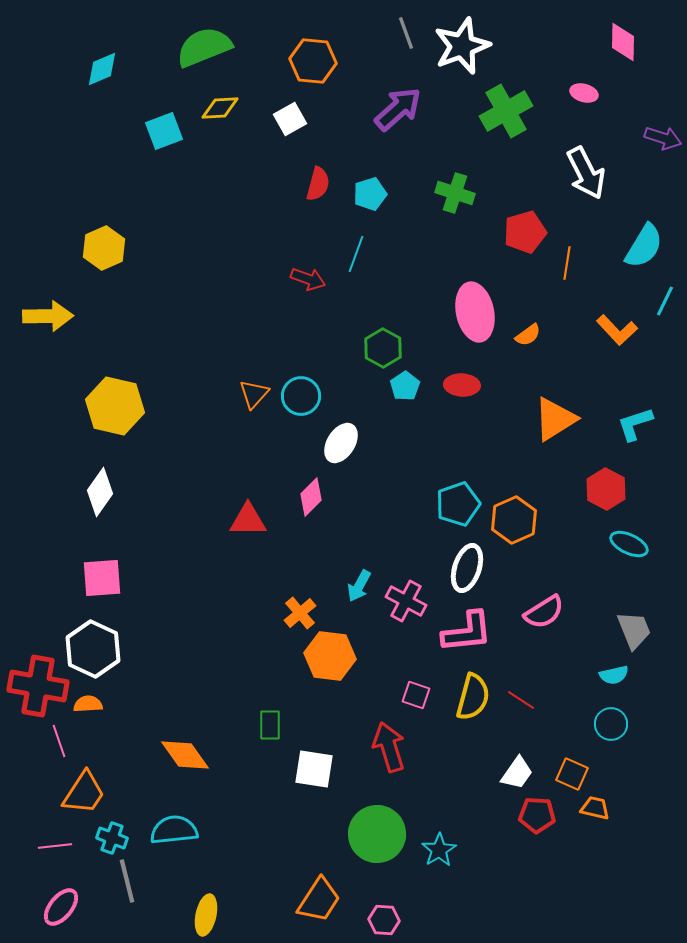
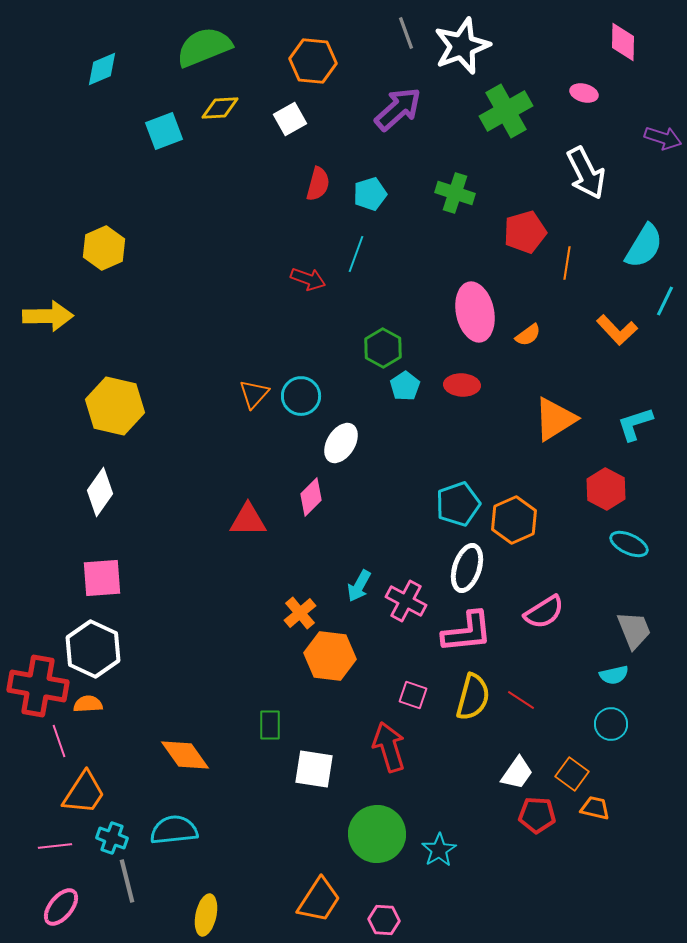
pink square at (416, 695): moved 3 px left
orange square at (572, 774): rotated 12 degrees clockwise
